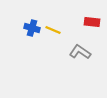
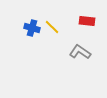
red rectangle: moved 5 px left, 1 px up
yellow line: moved 1 px left, 3 px up; rotated 21 degrees clockwise
